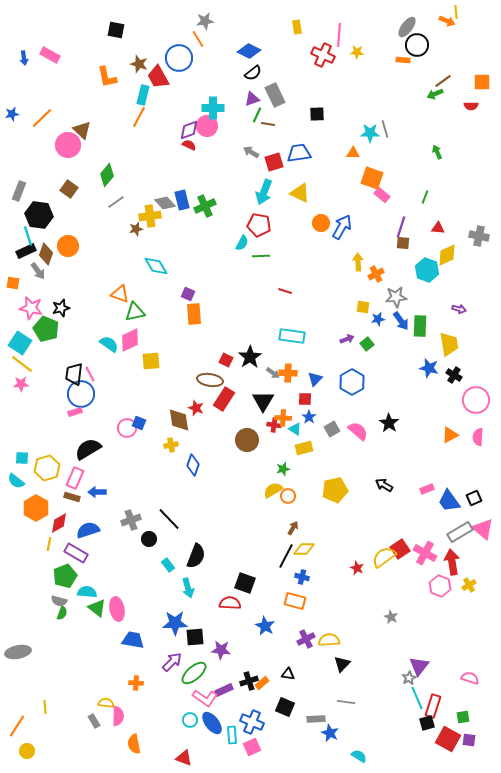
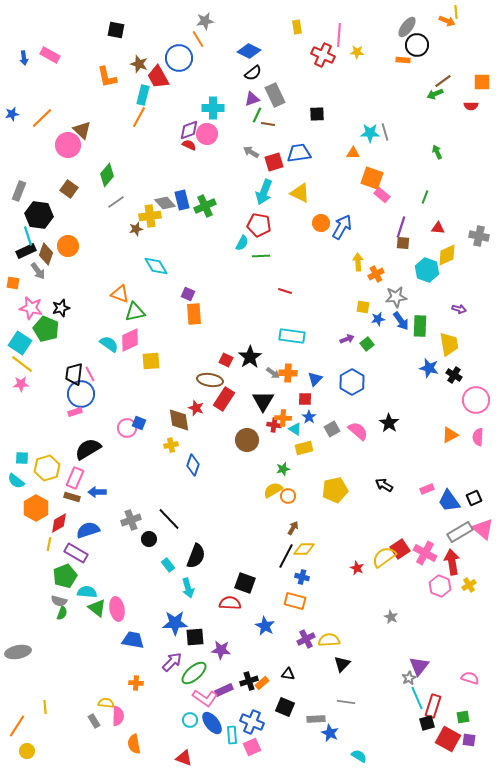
pink circle at (207, 126): moved 8 px down
gray line at (385, 129): moved 3 px down
